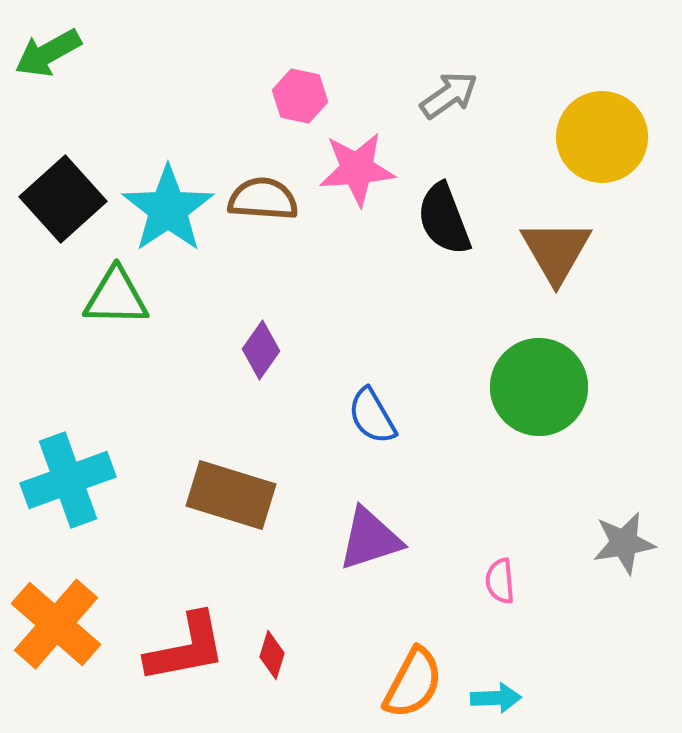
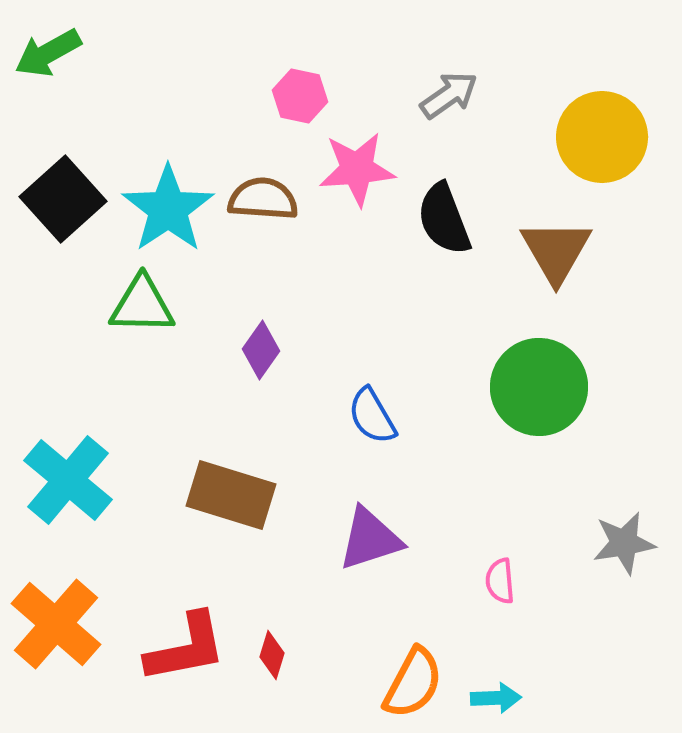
green triangle: moved 26 px right, 8 px down
cyan cross: rotated 30 degrees counterclockwise
